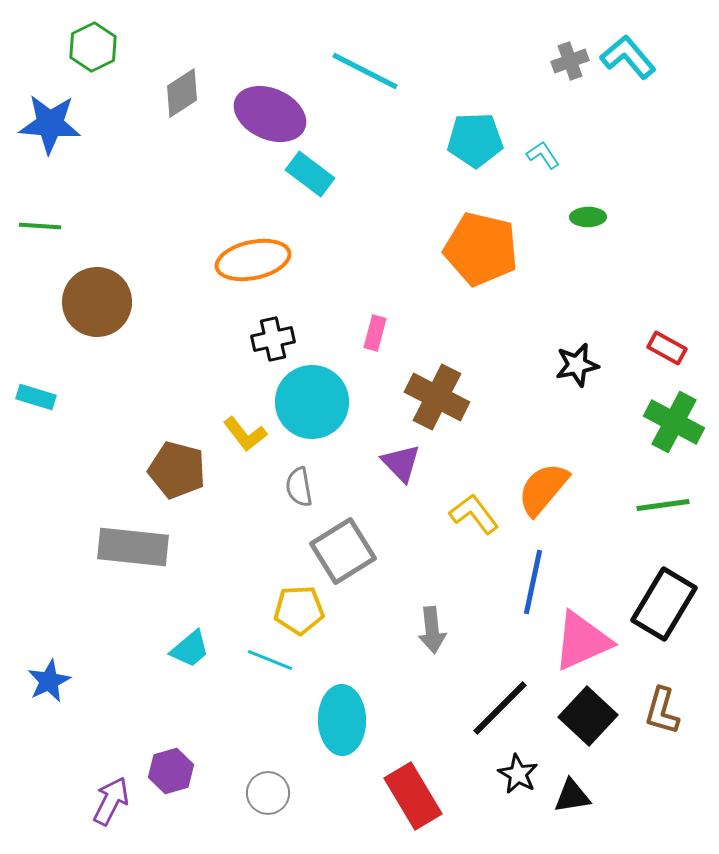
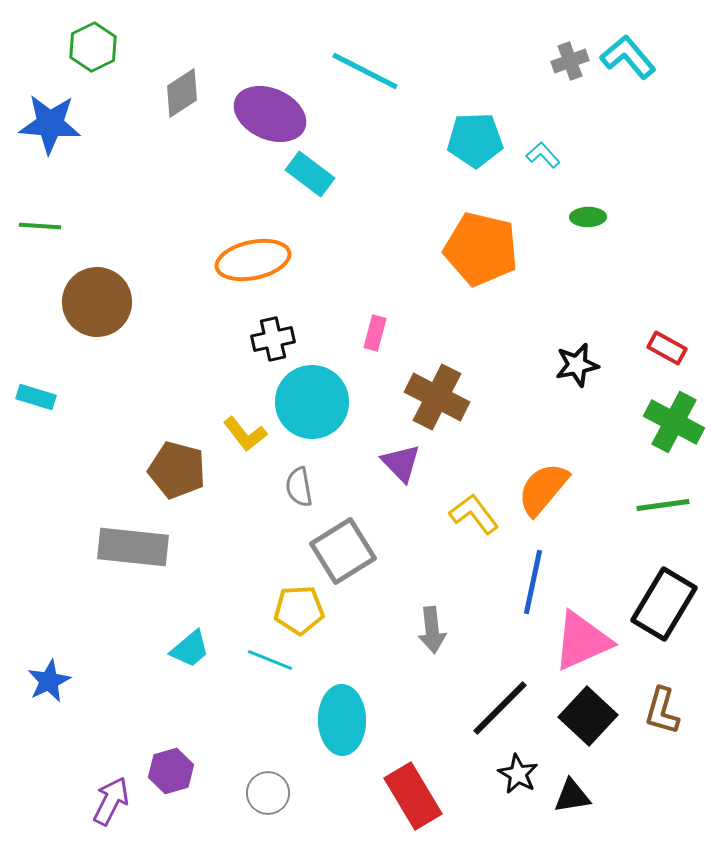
cyan L-shape at (543, 155): rotated 8 degrees counterclockwise
